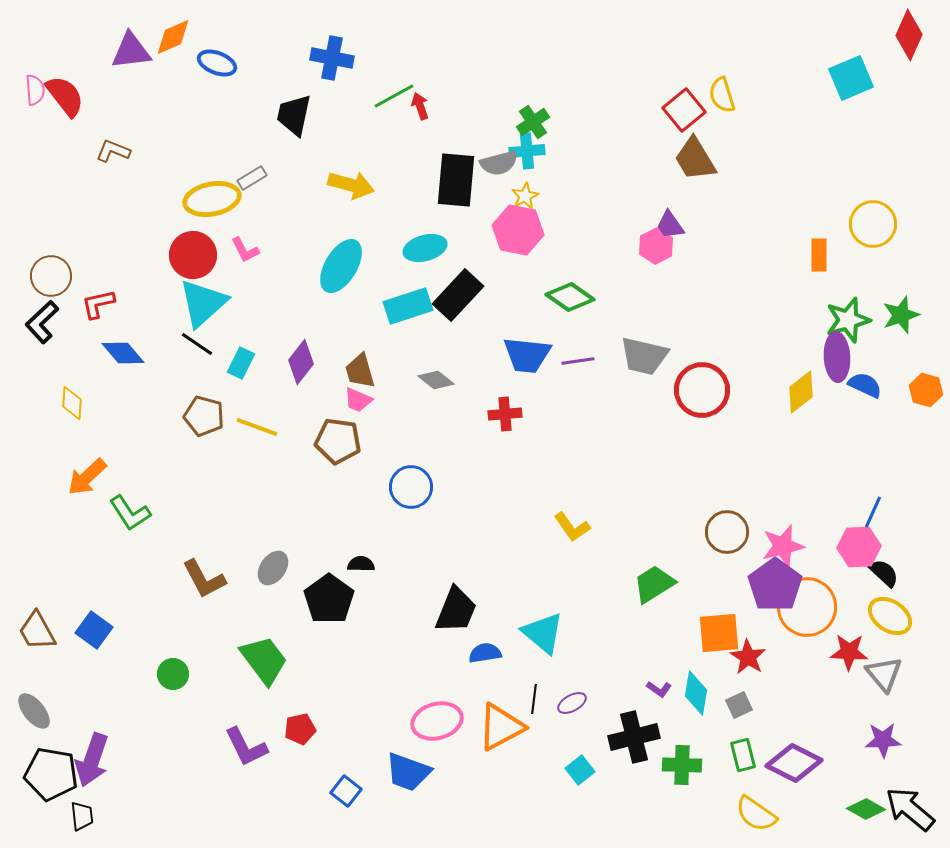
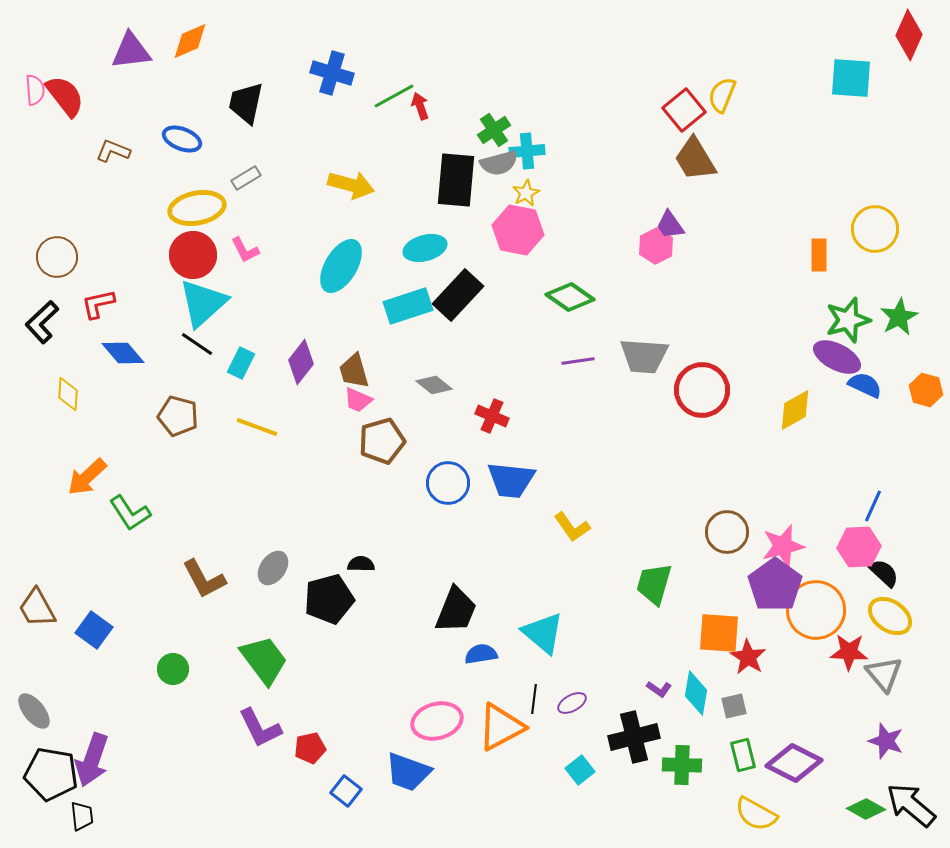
orange diamond at (173, 37): moved 17 px right, 4 px down
blue cross at (332, 58): moved 15 px down; rotated 6 degrees clockwise
blue ellipse at (217, 63): moved 35 px left, 76 px down
cyan square at (851, 78): rotated 27 degrees clockwise
yellow semicircle at (722, 95): rotated 39 degrees clockwise
black trapezoid at (294, 115): moved 48 px left, 12 px up
green cross at (533, 122): moved 39 px left, 8 px down
gray rectangle at (252, 178): moved 6 px left
yellow star at (525, 196): moved 1 px right, 3 px up
yellow ellipse at (212, 199): moved 15 px left, 9 px down
yellow circle at (873, 224): moved 2 px right, 5 px down
brown circle at (51, 276): moved 6 px right, 19 px up
green star at (901, 315): moved 2 px left, 2 px down; rotated 9 degrees counterclockwise
blue trapezoid at (527, 355): moved 16 px left, 125 px down
gray trapezoid at (644, 356): rotated 9 degrees counterclockwise
purple ellipse at (837, 357): rotated 60 degrees counterclockwise
brown trapezoid at (360, 371): moved 6 px left
gray diamond at (436, 380): moved 2 px left, 5 px down
yellow diamond at (801, 392): moved 6 px left, 18 px down; rotated 9 degrees clockwise
yellow diamond at (72, 403): moved 4 px left, 9 px up
red cross at (505, 414): moved 13 px left, 2 px down; rotated 28 degrees clockwise
brown pentagon at (204, 416): moved 26 px left
brown pentagon at (338, 441): moved 44 px right; rotated 24 degrees counterclockwise
blue circle at (411, 487): moved 37 px right, 4 px up
blue line at (873, 512): moved 6 px up
green trapezoid at (654, 584): rotated 42 degrees counterclockwise
black pentagon at (329, 599): rotated 21 degrees clockwise
orange circle at (807, 607): moved 9 px right, 3 px down
brown trapezoid at (37, 631): moved 23 px up
orange square at (719, 633): rotated 9 degrees clockwise
blue semicircle at (485, 653): moved 4 px left, 1 px down
green circle at (173, 674): moved 5 px up
gray square at (739, 705): moved 5 px left, 1 px down; rotated 12 degrees clockwise
red pentagon at (300, 729): moved 10 px right, 19 px down
purple star at (883, 740): moved 3 px right, 1 px down; rotated 21 degrees clockwise
purple L-shape at (246, 747): moved 14 px right, 19 px up
black arrow at (910, 809): moved 1 px right, 4 px up
yellow semicircle at (756, 814): rotated 6 degrees counterclockwise
